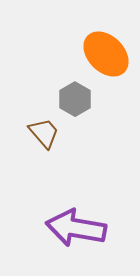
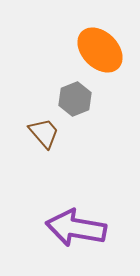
orange ellipse: moved 6 px left, 4 px up
gray hexagon: rotated 8 degrees clockwise
